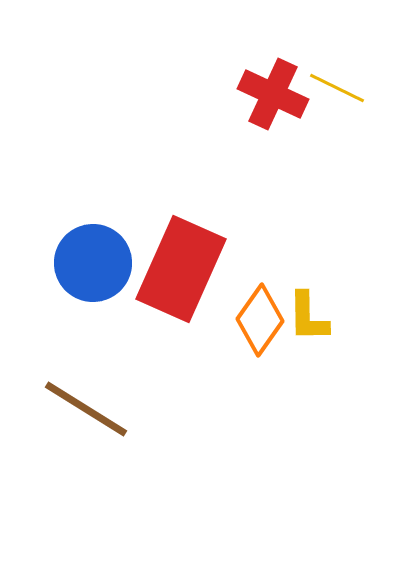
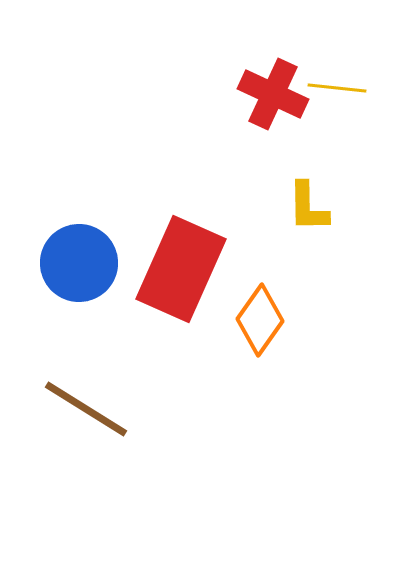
yellow line: rotated 20 degrees counterclockwise
blue circle: moved 14 px left
yellow L-shape: moved 110 px up
